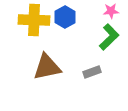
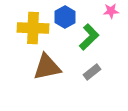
yellow cross: moved 1 px left, 8 px down
green L-shape: moved 20 px left
gray rectangle: rotated 18 degrees counterclockwise
